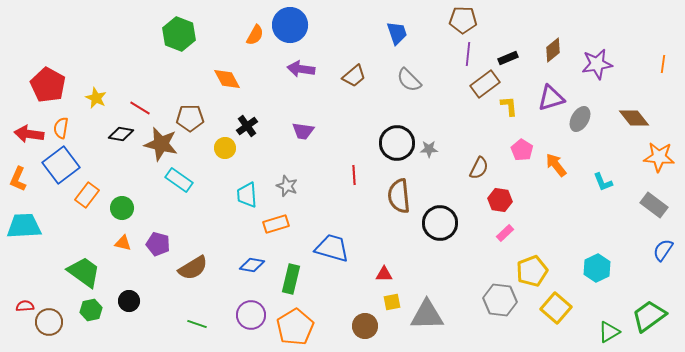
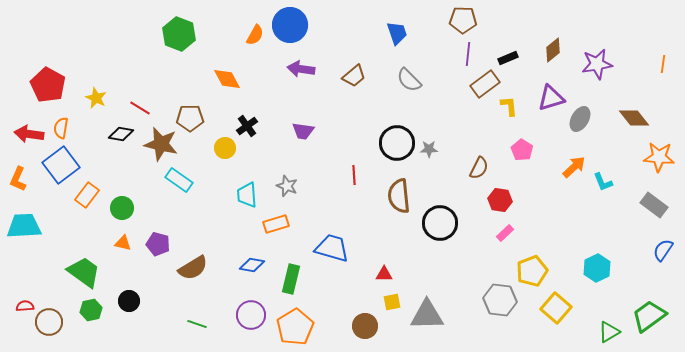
orange arrow at (556, 165): moved 18 px right, 2 px down; rotated 85 degrees clockwise
